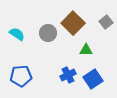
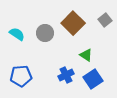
gray square: moved 1 px left, 2 px up
gray circle: moved 3 px left
green triangle: moved 5 px down; rotated 32 degrees clockwise
blue cross: moved 2 px left
